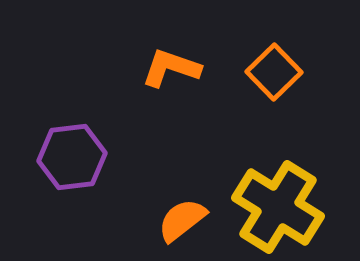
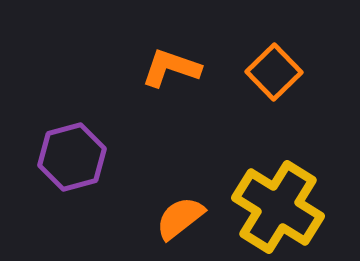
purple hexagon: rotated 8 degrees counterclockwise
orange semicircle: moved 2 px left, 2 px up
